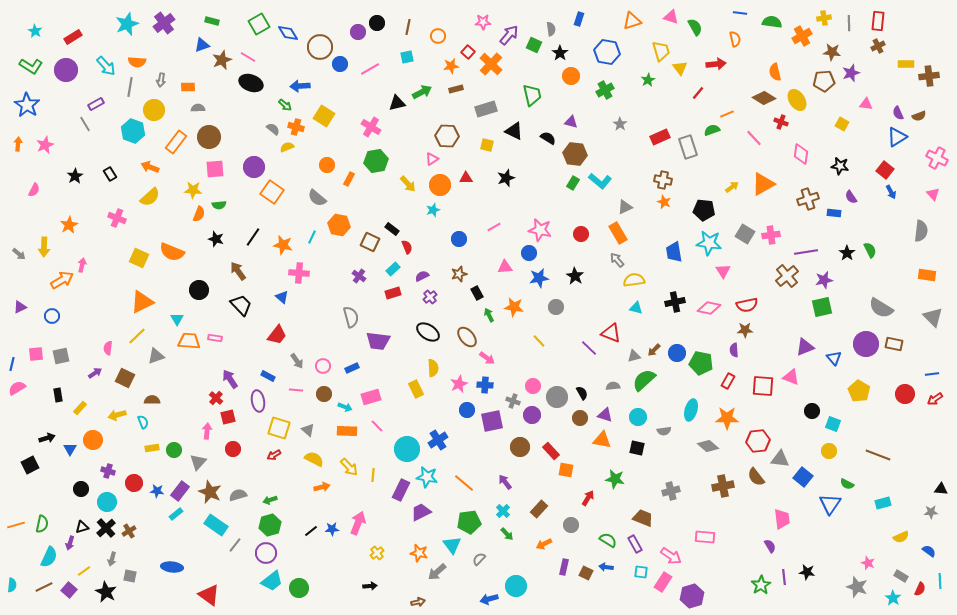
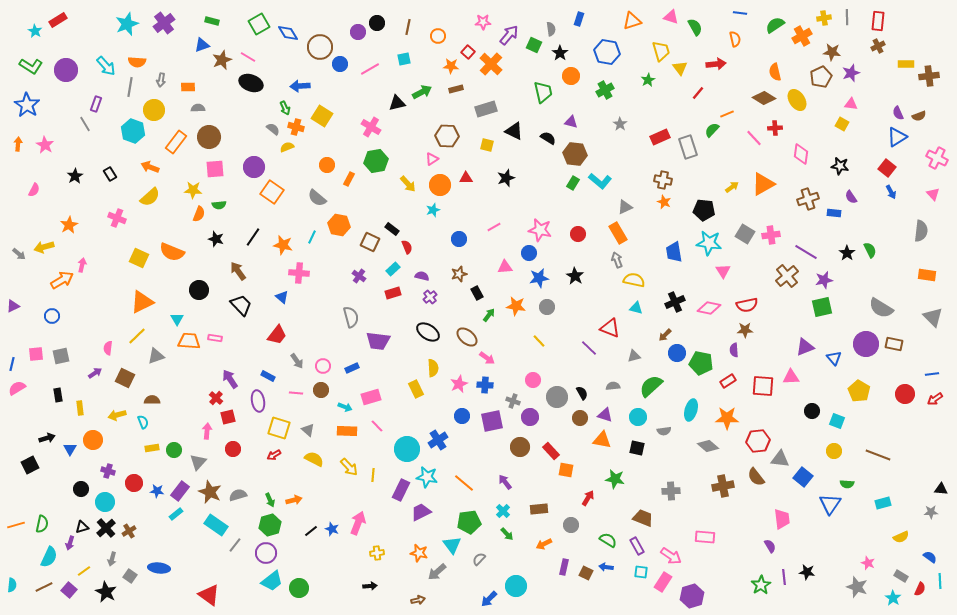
green semicircle at (772, 22): moved 3 px right, 3 px down; rotated 42 degrees counterclockwise
gray line at (849, 23): moved 2 px left, 6 px up
red rectangle at (73, 37): moved 15 px left, 17 px up
cyan square at (407, 57): moved 3 px left, 2 px down
orange star at (451, 66): rotated 14 degrees clockwise
brown pentagon at (824, 81): moved 3 px left, 4 px up; rotated 20 degrees counterclockwise
green trapezoid at (532, 95): moved 11 px right, 3 px up
purple rectangle at (96, 104): rotated 42 degrees counterclockwise
pink triangle at (866, 104): moved 15 px left
green arrow at (285, 105): moved 3 px down; rotated 24 degrees clockwise
yellow square at (324, 116): moved 2 px left
red cross at (781, 122): moved 6 px left, 6 px down; rotated 24 degrees counterclockwise
green semicircle at (712, 130): rotated 28 degrees counterclockwise
pink star at (45, 145): rotated 18 degrees counterclockwise
red square at (885, 170): moved 2 px right, 2 px up
red circle at (581, 234): moved 3 px left
yellow arrow at (44, 247): rotated 72 degrees clockwise
purple line at (806, 252): rotated 40 degrees clockwise
gray arrow at (617, 260): rotated 21 degrees clockwise
purple semicircle at (422, 276): rotated 40 degrees clockwise
yellow semicircle at (634, 280): rotated 20 degrees clockwise
black cross at (675, 302): rotated 12 degrees counterclockwise
purple triangle at (20, 307): moved 7 px left, 1 px up
orange star at (514, 307): moved 2 px right, 1 px up
gray circle at (556, 307): moved 9 px left
green arrow at (489, 315): rotated 64 degrees clockwise
red triangle at (611, 333): moved 1 px left, 5 px up
brown ellipse at (467, 337): rotated 10 degrees counterclockwise
brown arrow at (654, 350): moved 11 px right, 15 px up
pink triangle at (791, 377): rotated 24 degrees counterclockwise
green semicircle at (644, 380): moved 7 px right, 6 px down
red rectangle at (728, 381): rotated 28 degrees clockwise
pink circle at (533, 386): moved 6 px up
pink line at (296, 390): moved 3 px down
brown circle at (324, 394): moved 3 px left, 4 px up
yellow rectangle at (80, 408): rotated 48 degrees counterclockwise
blue circle at (467, 410): moved 5 px left, 6 px down
purple circle at (532, 415): moved 2 px left, 2 px down
cyan square at (833, 424): moved 4 px right, 3 px up
yellow circle at (829, 451): moved 5 px right
green semicircle at (847, 484): rotated 24 degrees counterclockwise
orange arrow at (322, 487): moved 28 px left, 13 px down
gray cross at (671, 491): rotated 12 degrees clockwise
green arrow at (270, 500): rotated 96 degrees counterclockwise
cyan circle at (107, 502): moved 2 px left
brown rectangle at (539, 509): rotated 42 degrees clockwise
blue star at (332, 529): rotated 24 degrees clockwise
purple rectangle at (635, 544): moved 2 px right, 2 px down
blue semicircle at (929, 551): moved 1 px right, 6 px down
yellow cross at (377, 553): rotated 32 degrees clockwise
blue ellipse at (172, 567): moved 13 px left, 1 px down
gray square at (130, 576): rotated 24 degrees clockwise
blue arrow at (489, 599): rotated 30 degrees counterclockwise
brown arrow at (418, 602): moved 2 px up
